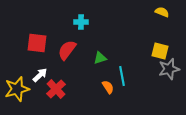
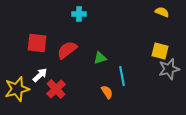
cyan cross: moved 2 px left, 8 px up
red semicircle: rotated 15 degrees clockwise
orange semicircle: moved 1 px left, 5 px down
